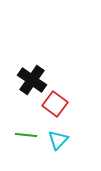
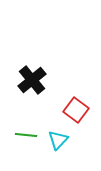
black cross: rotated 16 degrees clockwise
red square: moved 21 px right, 6 px down
